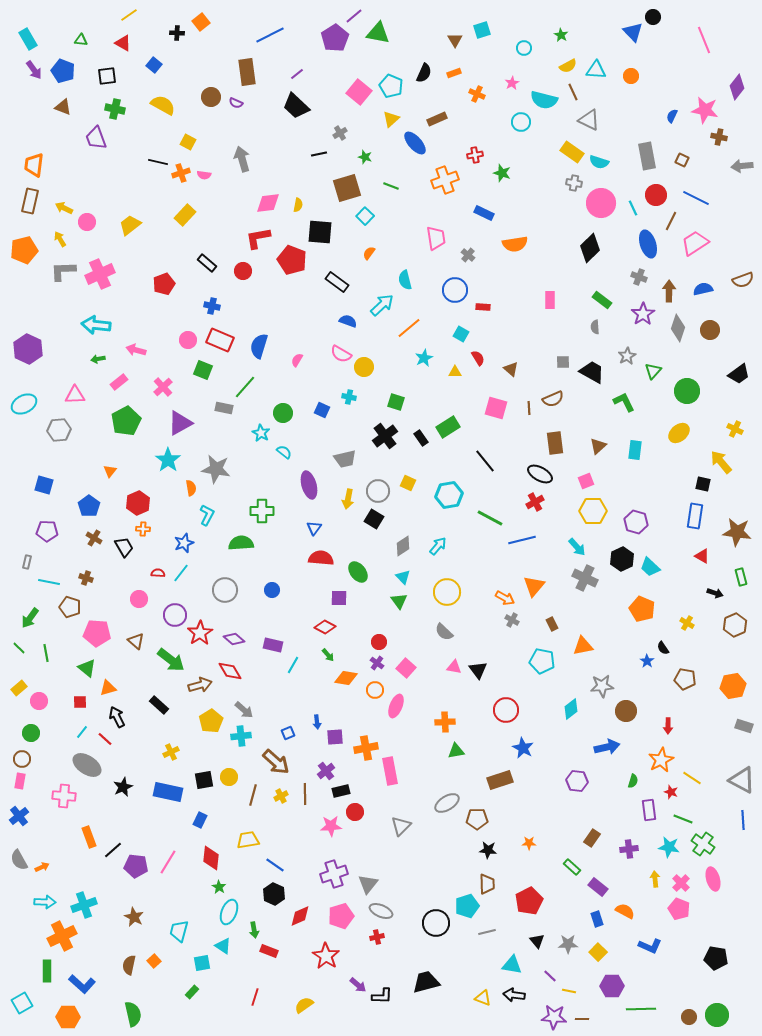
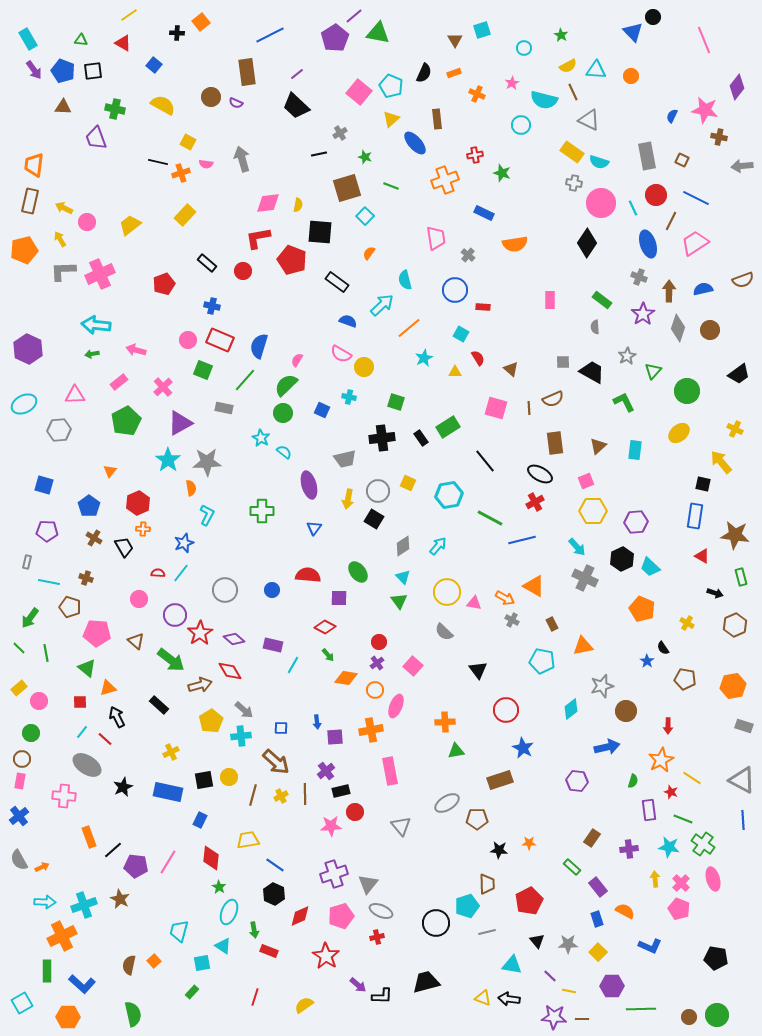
black square at (107, 76): moved 14 px left, 5 px up
brown triangle at (63, 107): rotated 18 degrees counterclockwise
brown rectangle at (437, 119): rotated 72 degrees counterclockwise
cyan circle at (521, 122): moved 3 px down
pink semicircle at (204, 175): moved 2 px right, 11 px up
black diamond at (590, 248): moved 3 px left, 5 px up; rotated 12 degrees counterclockwise
green arrow at (98, 359): moved 6 px left, 5 px up
green line at (245, 387): moved 7 px up
cyan star at (261, 433): moved 5 px down
black cross at (385, 436): moved 3 px left, 2 px down; rotated 30 degrees clockwise
gray star at (216, 469): moved 9 px left, 7 px up; rotated 12 degrees counterclockwise
purple hexagon at (636, 522): rotated 20 degrees counterclockwise
brown star at (737, 532): moved 2 px left, 3 px down
green semicircle at (241, 543): moved 45 px right, 158 px up; rotated 40 degrees counterclockwise
red semicircle at (321, 558): moved 13 px left, 17 px down
orange triangle at (534, 586): rotated 40 degrees counterclockwise
purple cross at (377, 663): rotated 16 degrees clockwise
pink triangle at (454, 667): moved 20 px right, 64 px up
pink square at (406, 668): moved 7 px right, 2 px up
gray star at (602, 686): rotated 10 degrees counterclockwise
blue square at (288, 733): moved 7 px left, 5 px up; rotated 24 degrees clockwise
orange cross at (366, 748): moved 5 px right, 18 px up
gray triangle at (401, 826): rotated 25 degrees counterclockwise
black star at (488, 850): moved 11 px right
purple rectangle at (598, 887): rotated 12 degrees clockwise
brown star at (134, 917): moved 14 px left, 18 px up
black arrow at (514, 995): moved 5 px left, 4 px down
